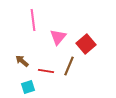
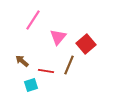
pink line: rotated 40 degrees clockwise
brown line: moved 1 px up
cyan square: moved 3 px right, 2 px up
